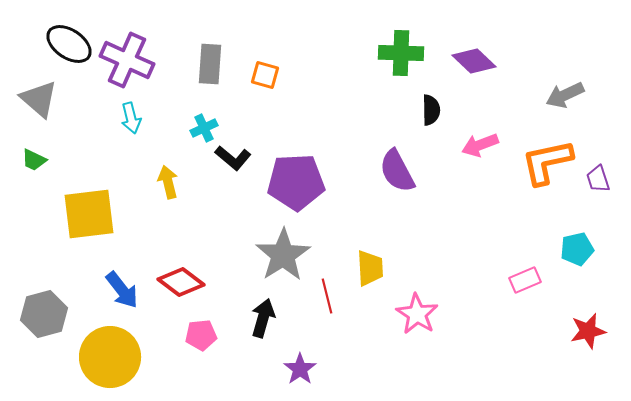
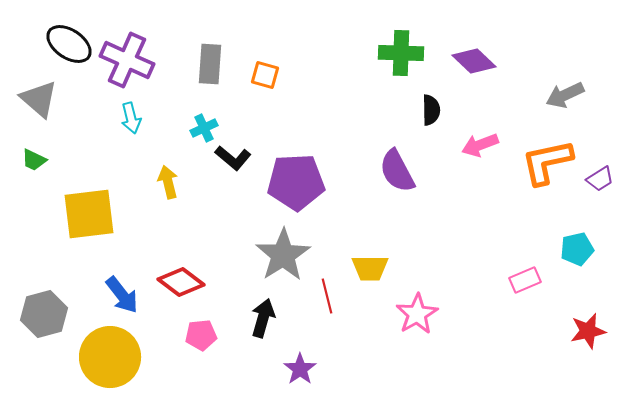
purple trapezoid: moved 2 px right; rotated 104 degrees counterclockwise
yellow trapezoid: rotated 93 degrees clockwise
blue arrow: moved 5 px down
pink star: rotated 9 degrees clockwise
